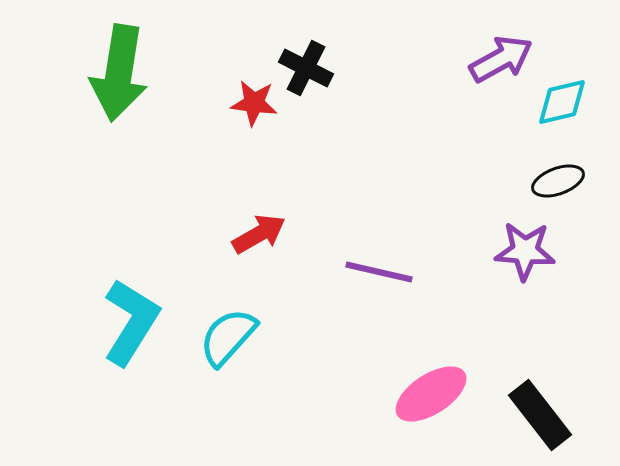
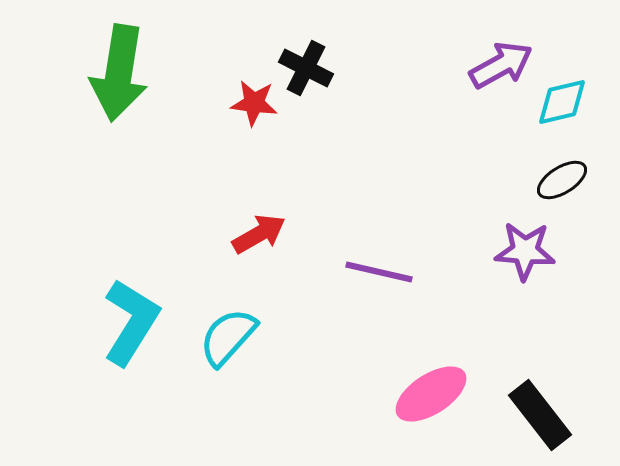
purple arrow: moved 6 px down
black ellipse: moved 4 px right, 1 px up; rotated 12 degrees counterclockwise
